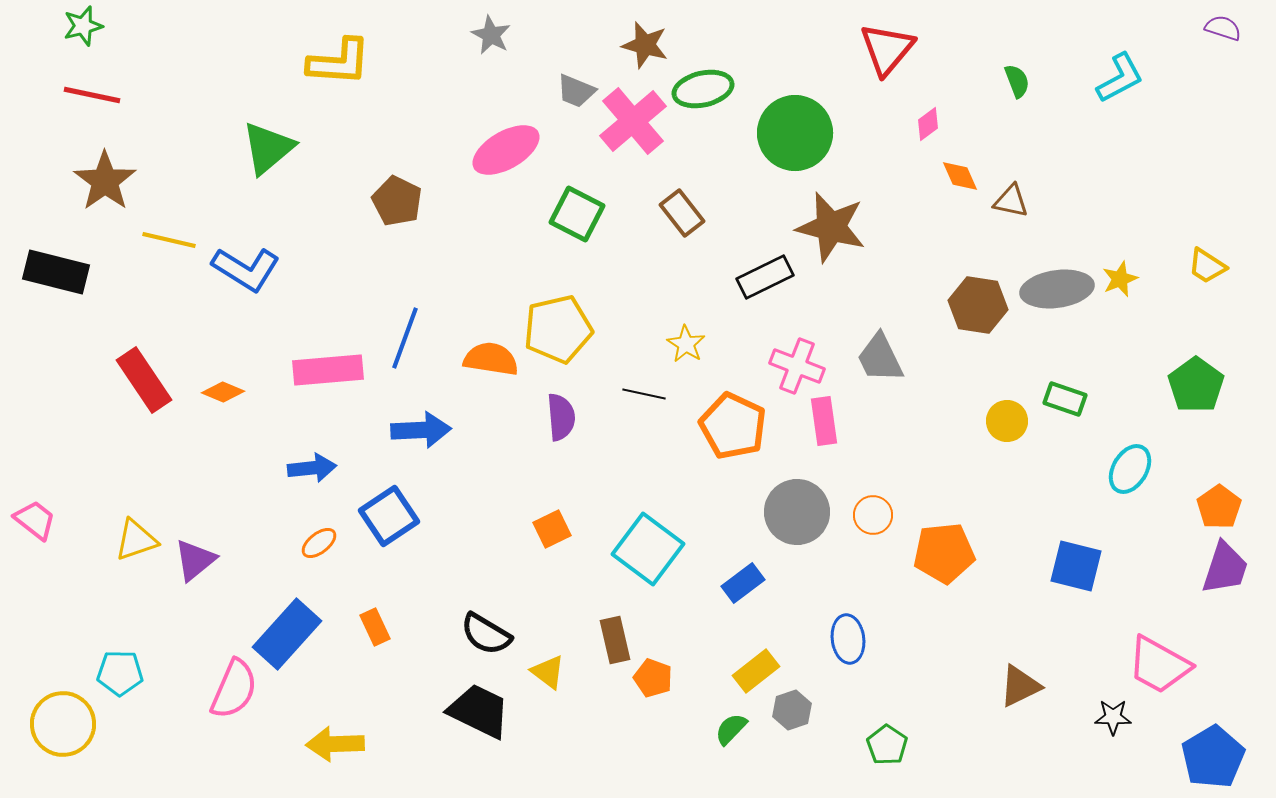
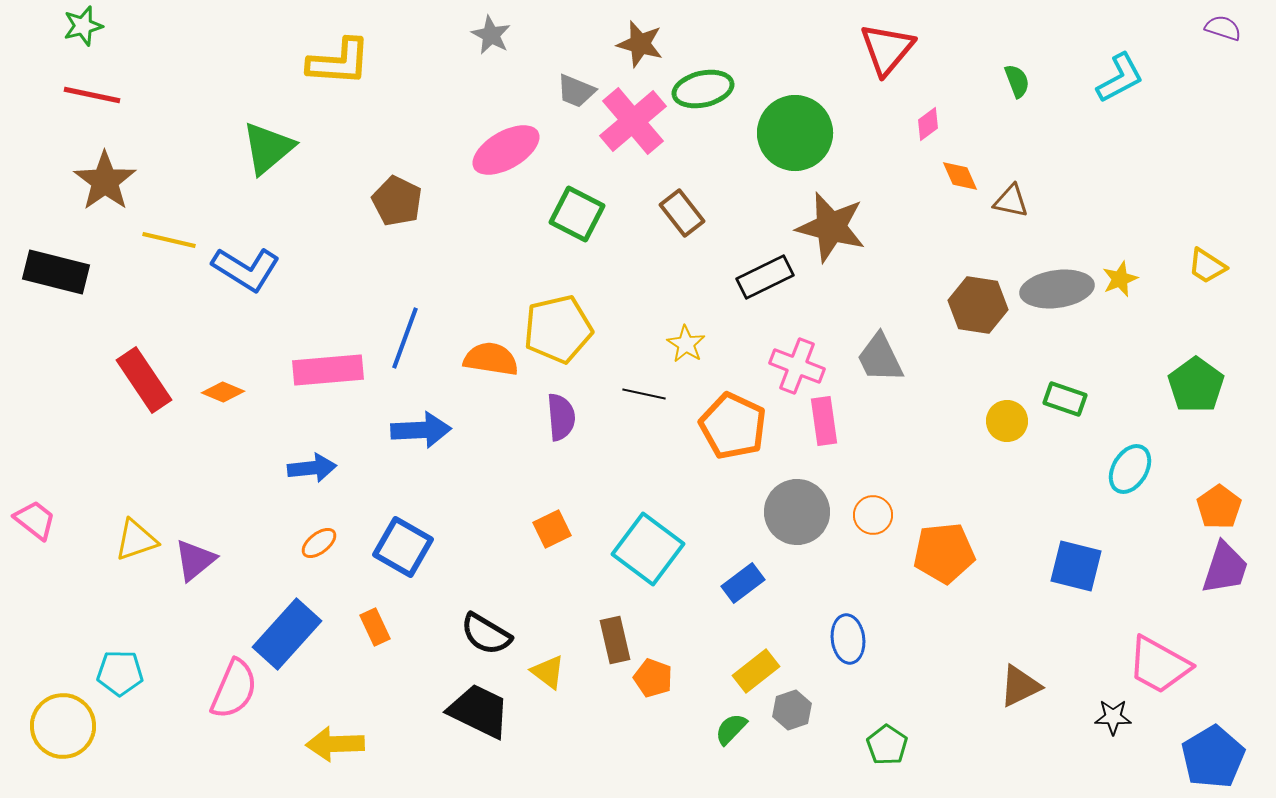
brown star at (645, 45): moved 5 px left, 1 px up
blue square at (389, 516): moved 14 px right, 31 px down; rotated 26 degrees counterclockwise
yellow circle at (63, 724): moved 2 px down
